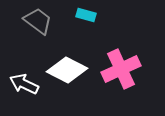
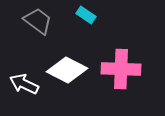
cyan rectangle: rotated 18 degrees clockwise
pink cross: rotated 27 degrees clockwise
